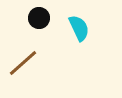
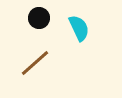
brown line: moved 12 px right
